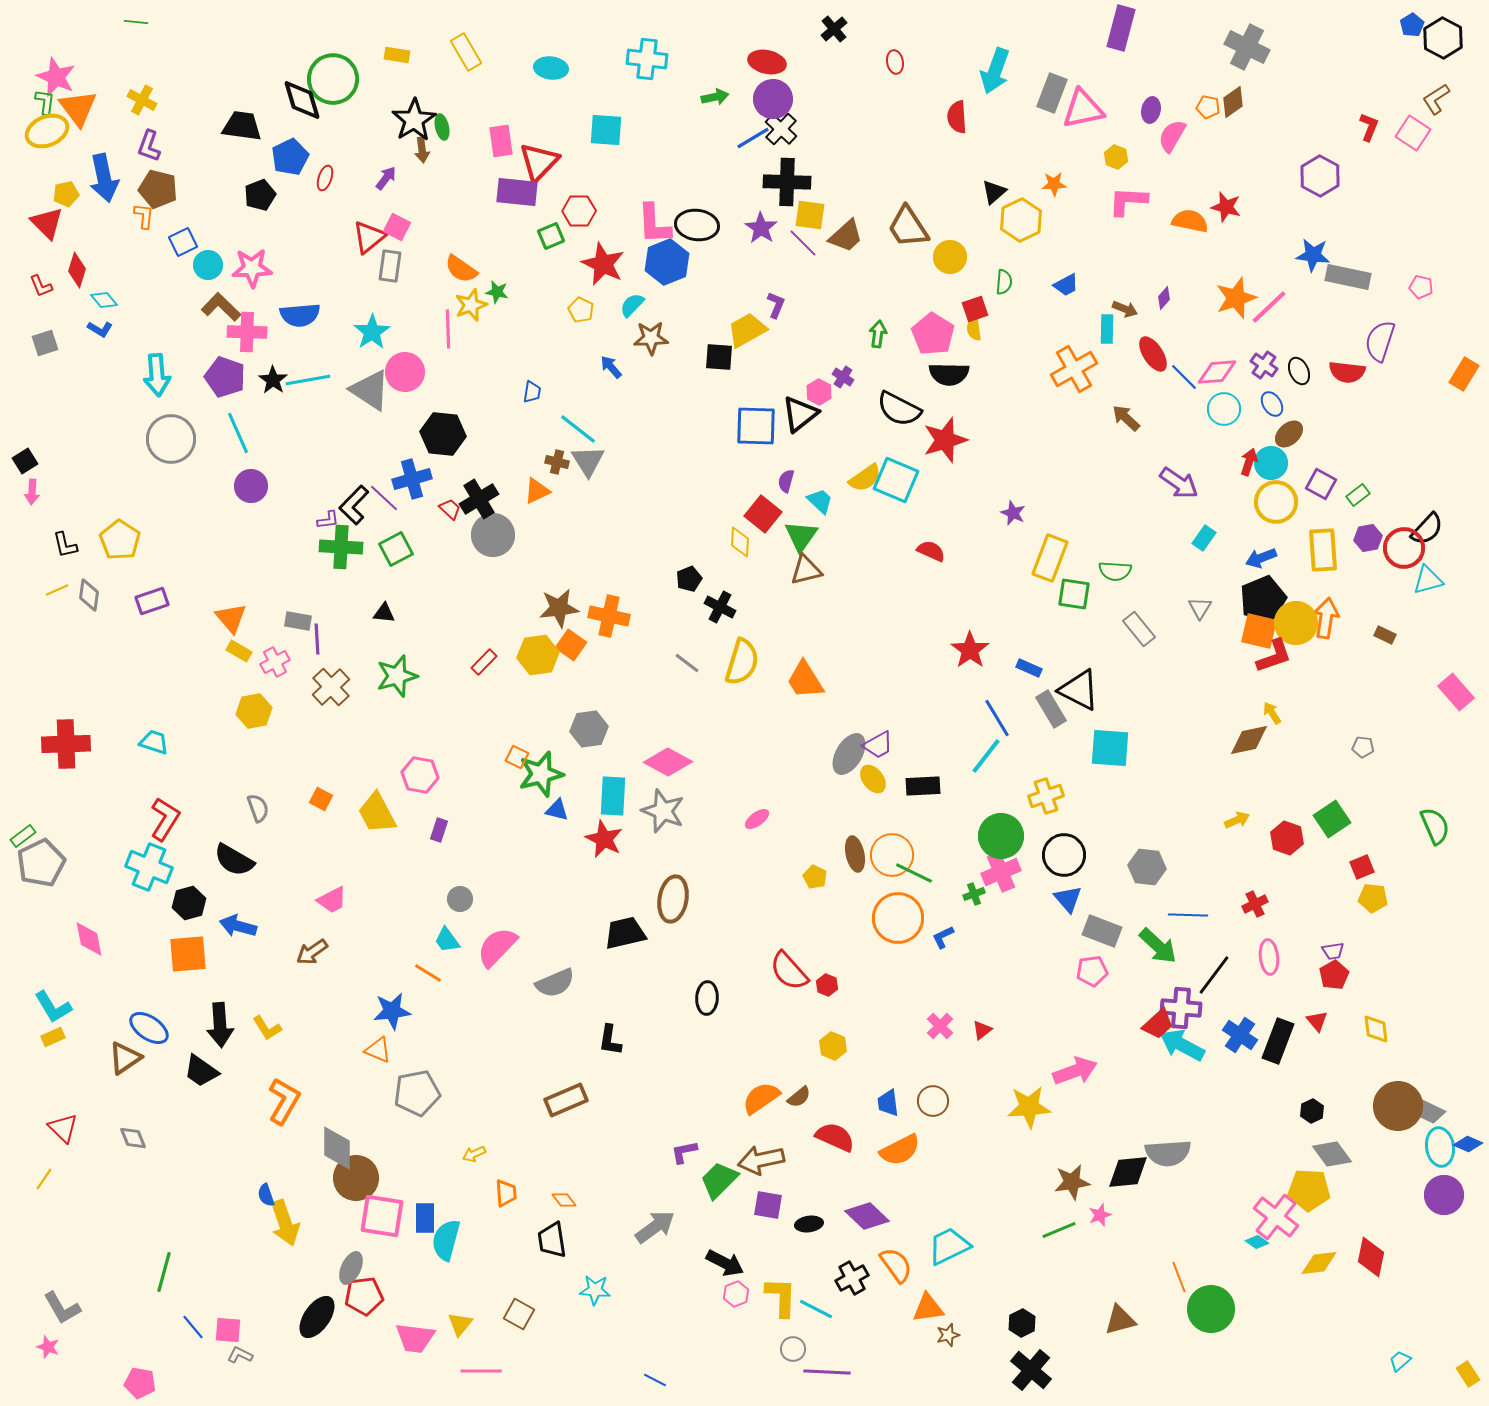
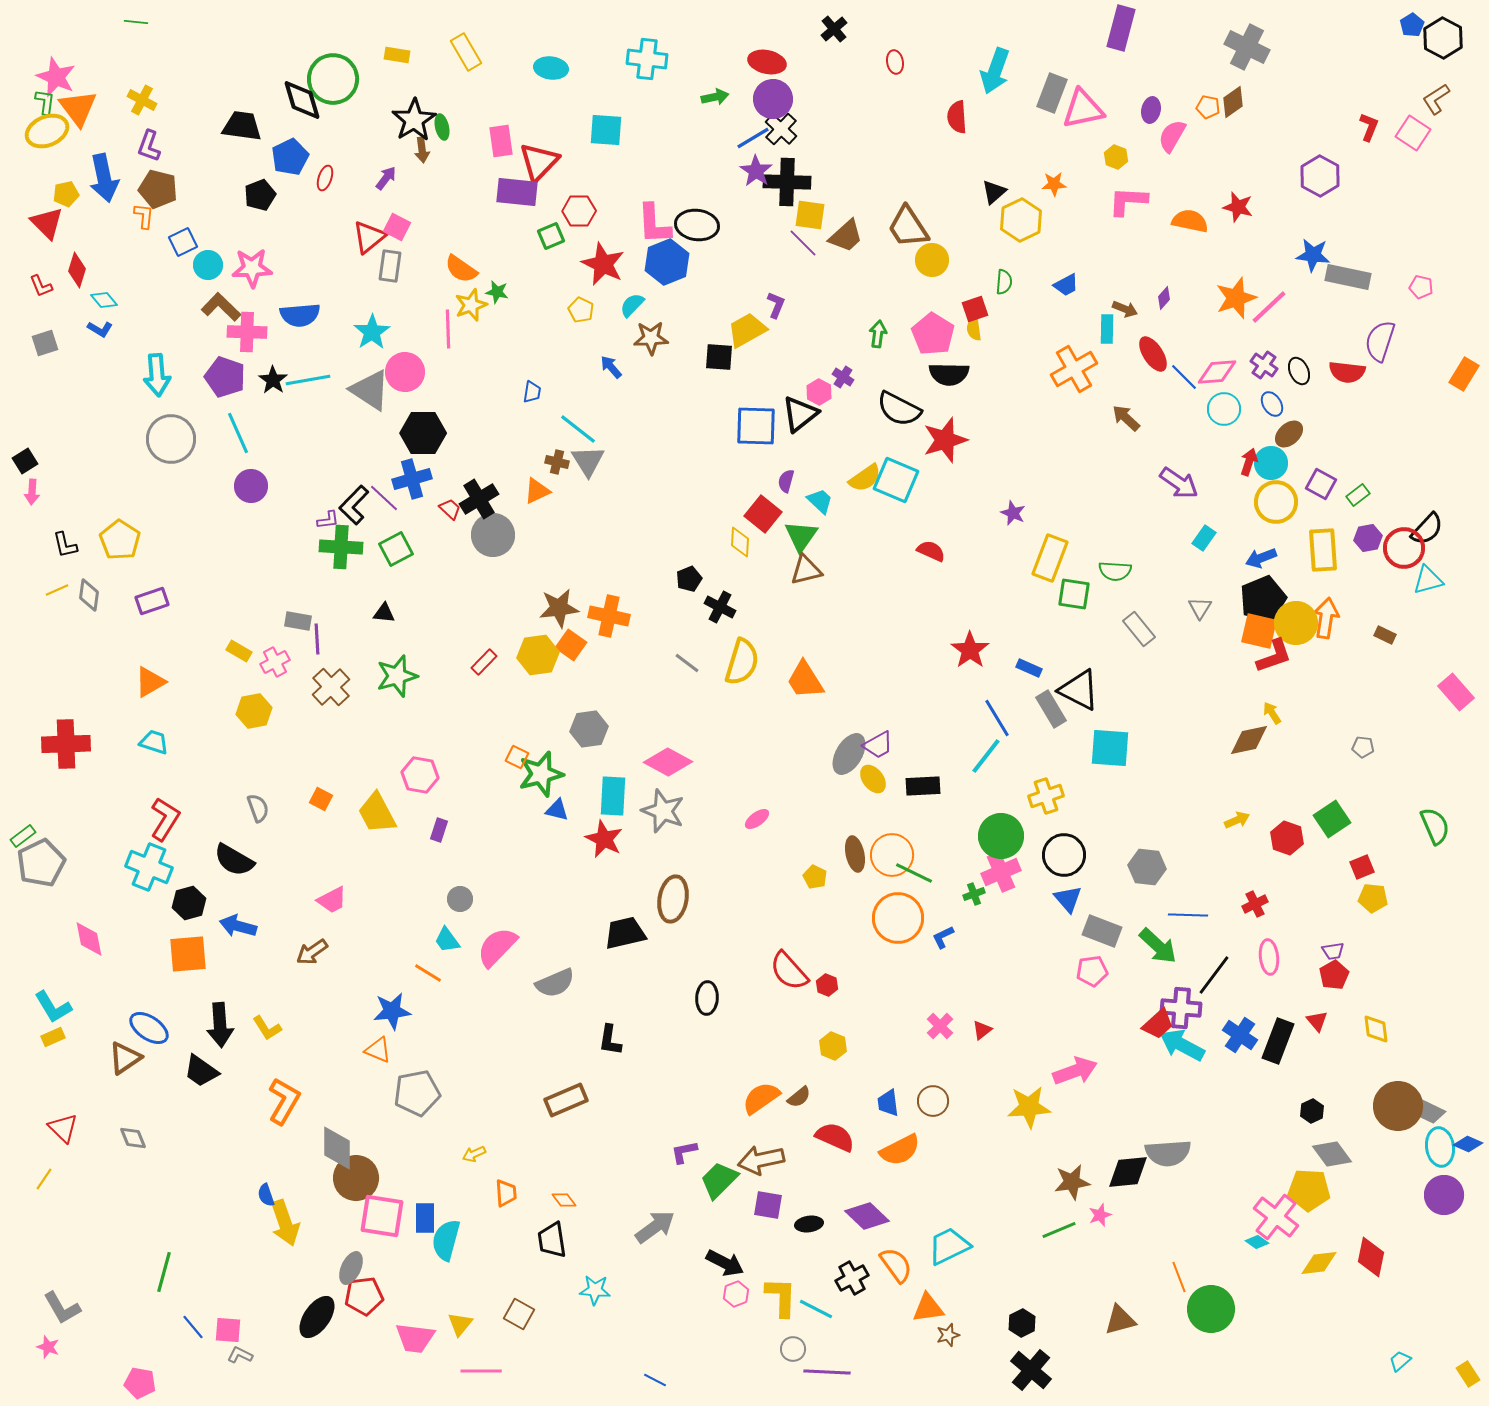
red star at (1226, 207): moved 12 px right
purple star at (761, 228): moved 5 px left, 57 px up
yellow circle at (950, 257): moved 18 px left, 3 px down
black hexagon at (443, 434): moved 20 px left, 1 px up; rotated 6 degrees counterclockwise
orange triangle at (231, 618): moved 81 px left, 64 px down; rotated 40 degrees clockwise
